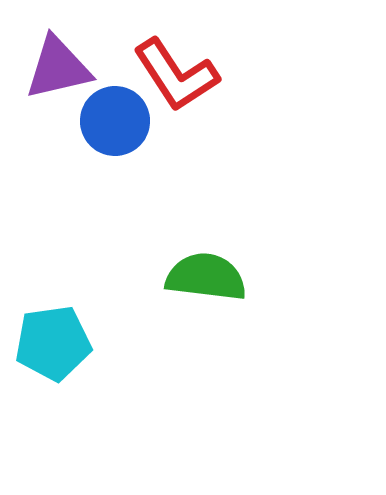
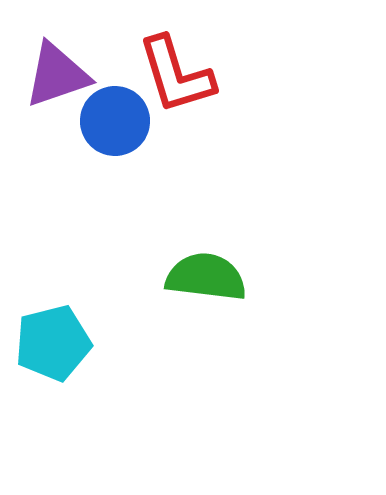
purple triangle: moved 1 px left, 7 px down; rotated 6 degrees counterclockwise
red L-shape: rotated 16 degrees clockwise
cyan pentagon: rotated 6 degrees counterclockwise
